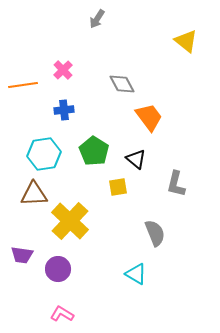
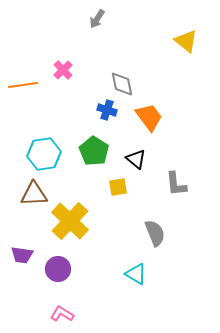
gray diamond: rotated 16 degrees clockwise
blue cross: moved 43 px right; rotated 24 degrees clockwise
gray L-shape: rotated 20 degrees counterclockwise
